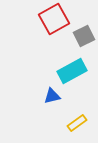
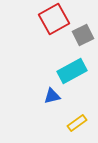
gray square: moved 1 px left, 1 px up
